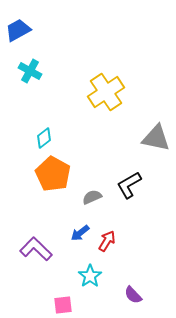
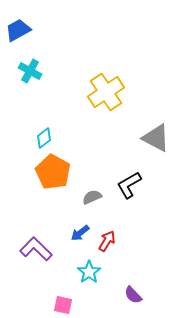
gray triangle: rotated 16 degrees clockwise
orange pentagon: moved 2 px up
cyan star: moved 1 px left, 4 px up
pink square: rotated 18 degrees clockwise
